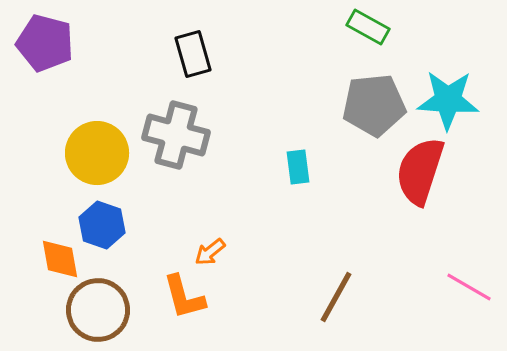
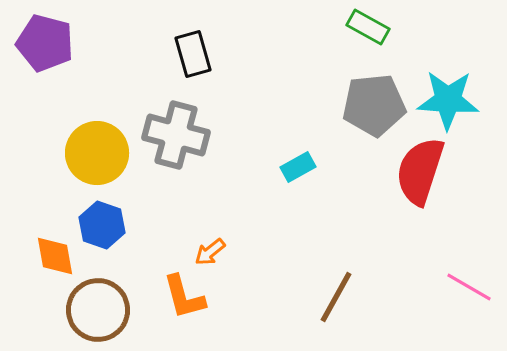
cyan rectangle: rotated 68 degrees clockwise
orange diamond: moved 5 px left, 3 px up
